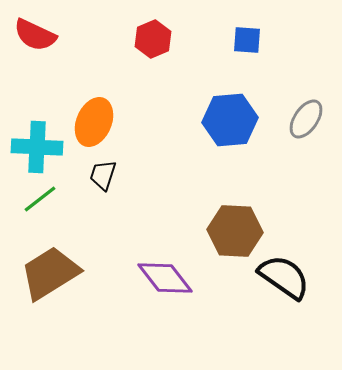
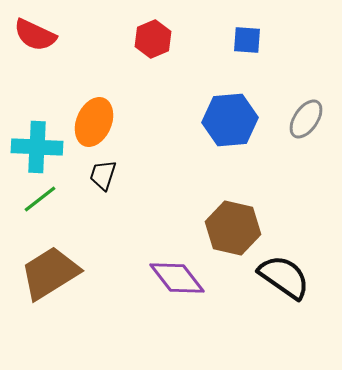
brown hexagon: moved 2 px left, 3 px up; rotated 10 degrees clockwise
purple diamond: moved 12 px right
